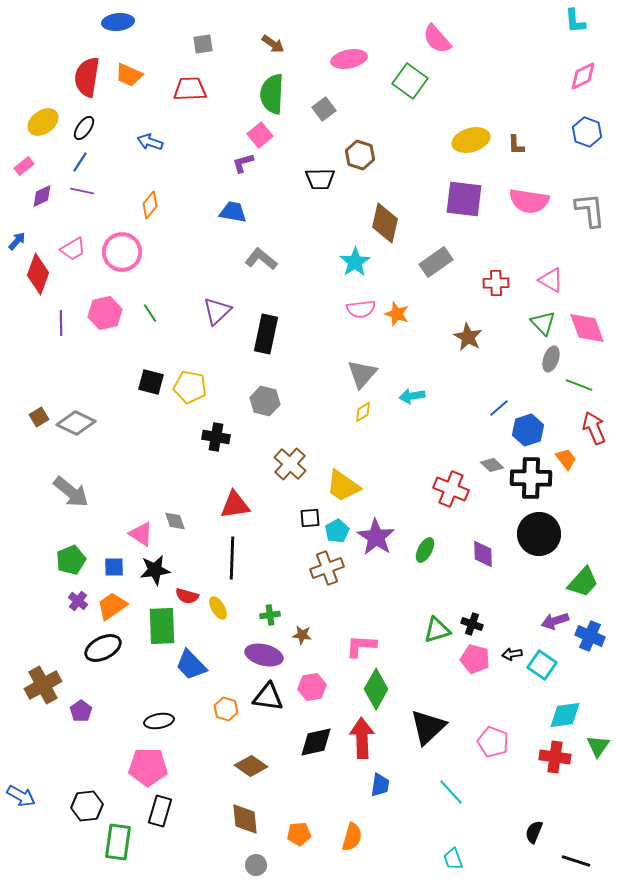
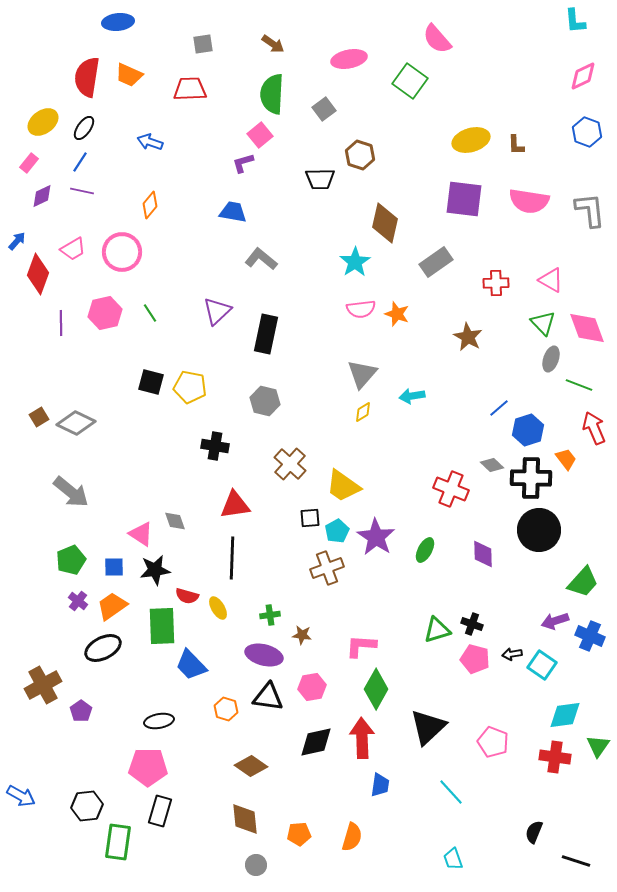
pink rectangle at (24, 166): moved 5 px right, 3 px up; rotated 12 degrees counterclockwise
black cross at (216, 437): moved 1 px left, 9 px down
black circle at (539, 534): moved 4 px up
